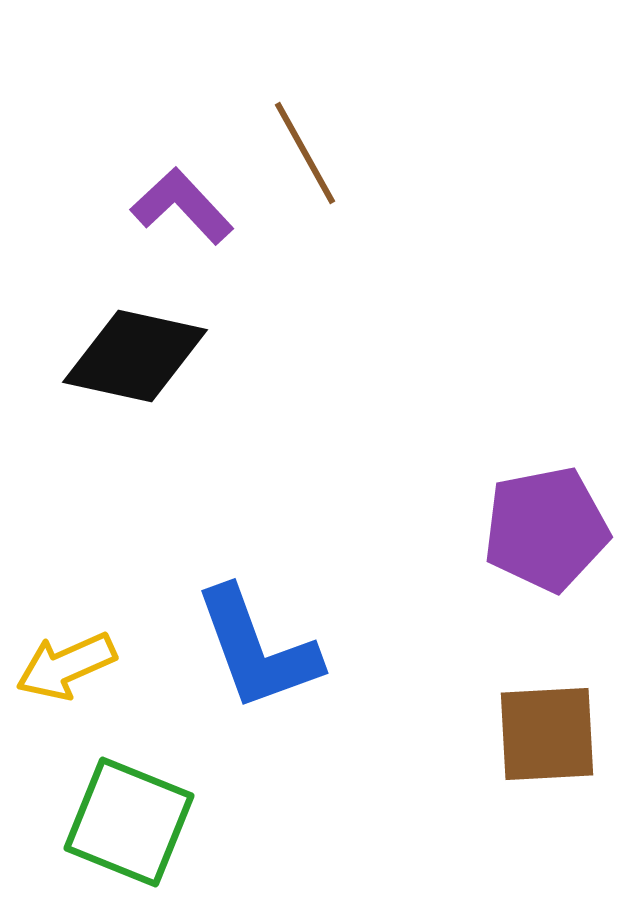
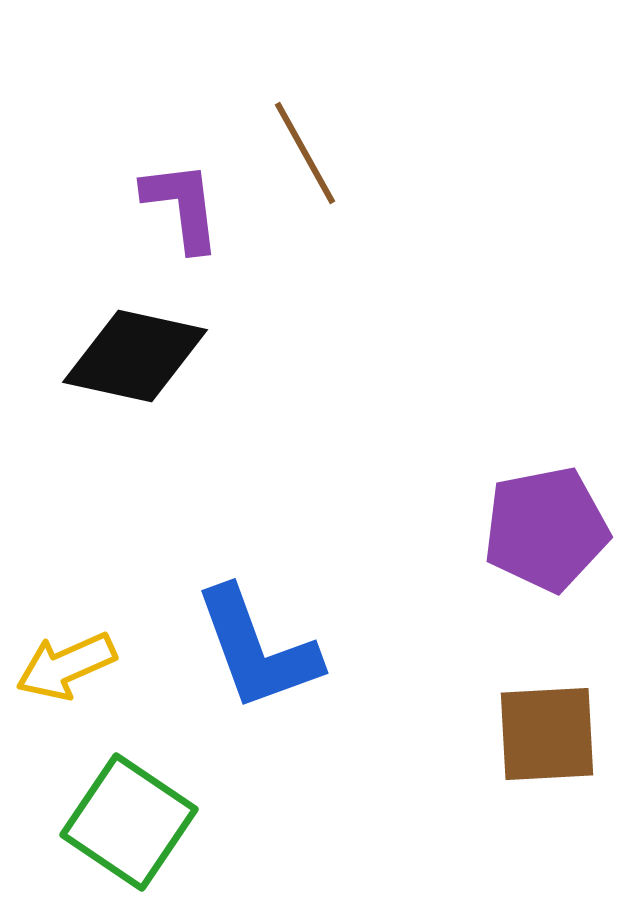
purple L-shape: rotated 36 degrees clockwise
green square: rotated 12 degrees clockwise
